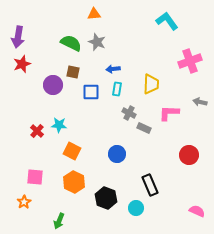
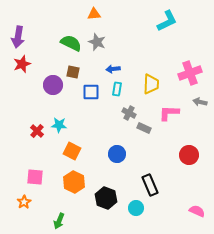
cyan L-shape: rotated 100 degrees clockwise
pink cross: moved 12 px down
